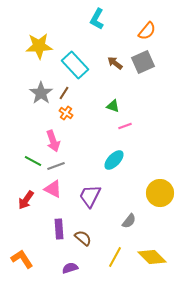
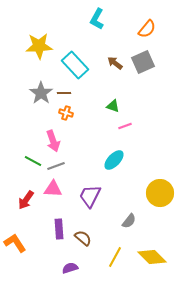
orange semicircle: moved 2 px up
brown line: rotated 56 degrees clockwise
orange cross: rotated 16 degrees counterclockwise
pink triangle: rotated 24 degrees counterclockwise
orange L-shape: moved 7 px left, 16 px up
